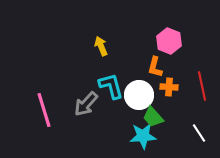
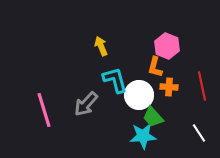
pink hexagon: moved 2 px left, 5 px down
cyan L-shape: moved 4 px right, 6 px up
